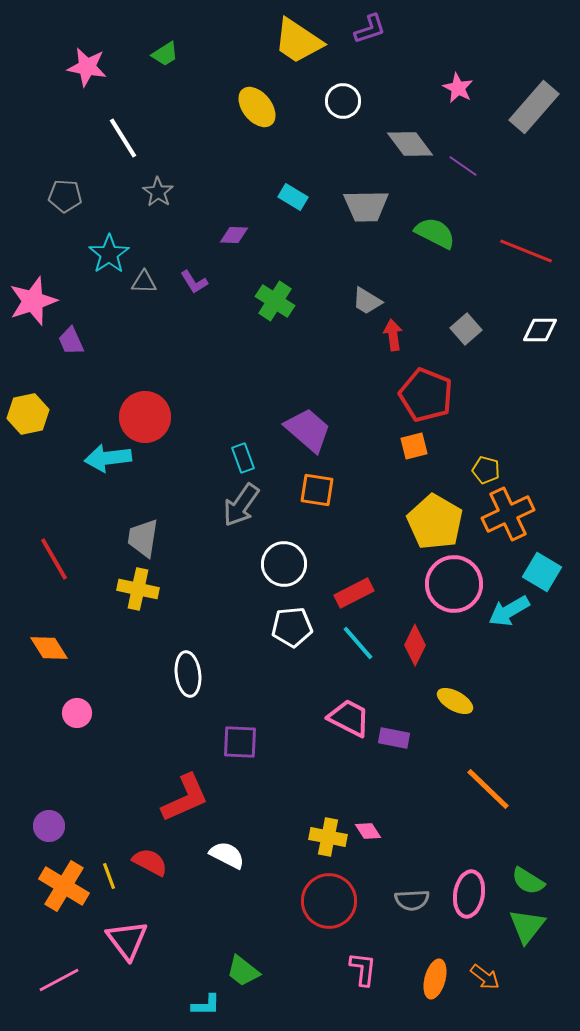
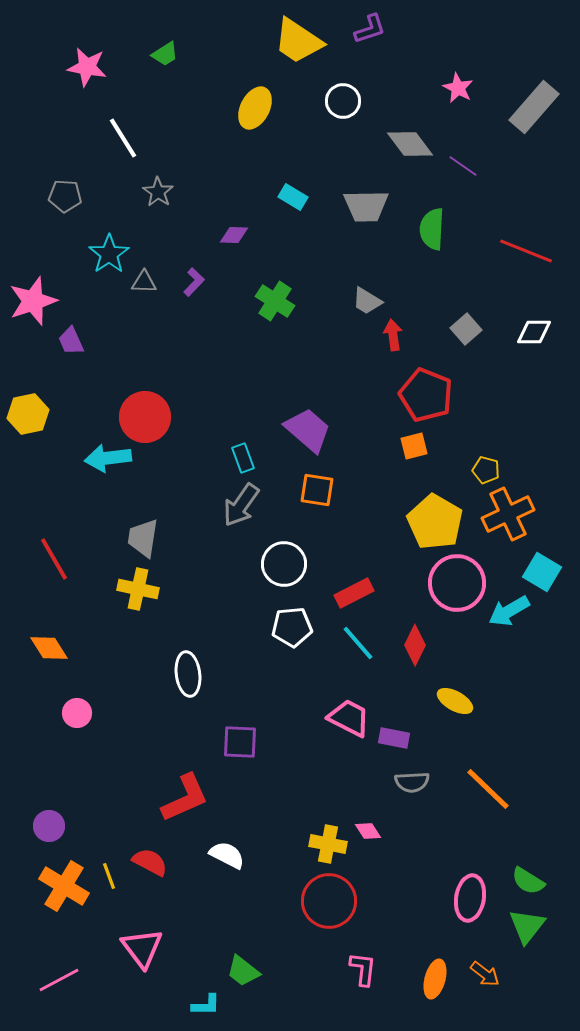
yellow ellipse at (257, 107): moved 2 px left, 1 px down; rotated 66 degrees clockwise
green semicircle at (435, 233): moved 3 px left, 4 px up; rotated 114 degrees counterclockwise
purple L-shape at (194, 282): rotated 104 degrees counterclockwise
white diamond at (540, 330): moved 6 px left, 2 px down
pink circle at (454, 584): moved 3 px right, 1 px up
yellow cross at (328, 837): moved 7 px down
pink ellipse at (469, 894): moved 1 px right, 4 px down
gray semicircle at (412, 900): moved 118 px up
pink triangle at (127, 940): moved 15 px right, 8 px down
orange arrow at (485, 977): moved 3 px up
